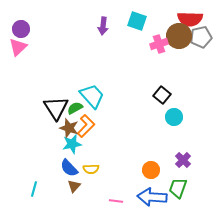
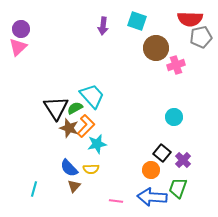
brown circle: moved 23 px left, 12 px down
pink cross: moved 17 px right, 21 px down
black square: moved 58 px down
cyan star: moved 25 px right
